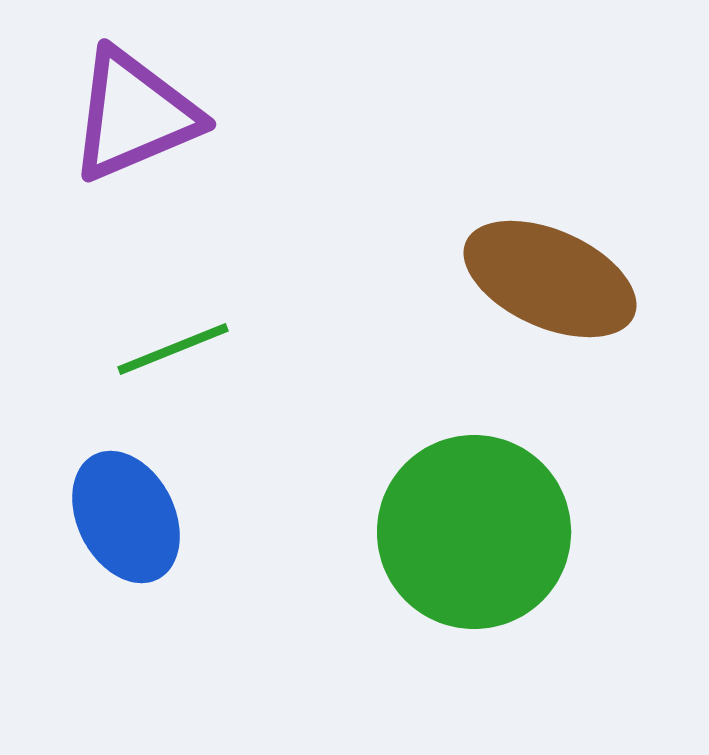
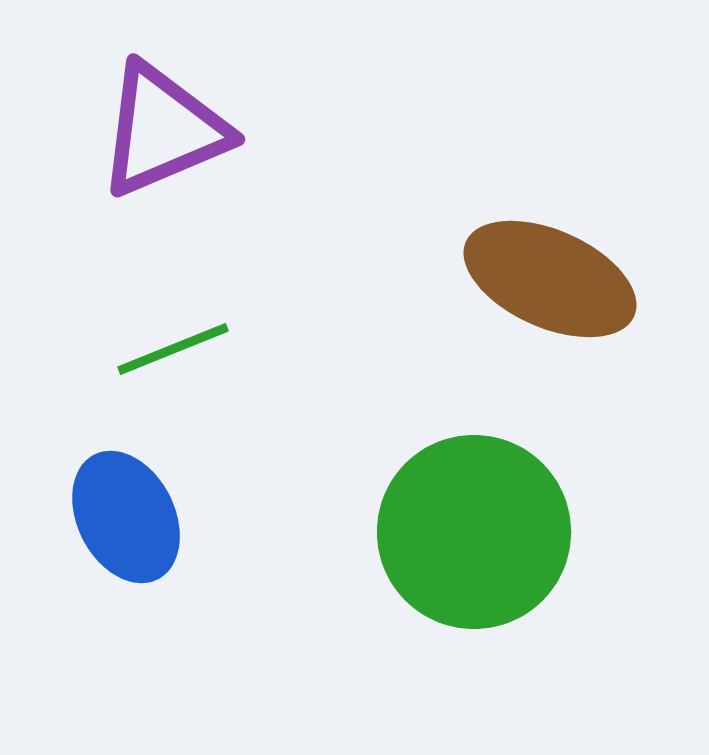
purple triangle: moved 29 px right, 15 px down
